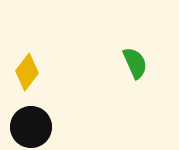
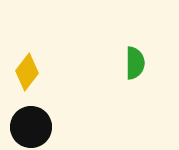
green semicircle: rotated 24 degrees clockwise
